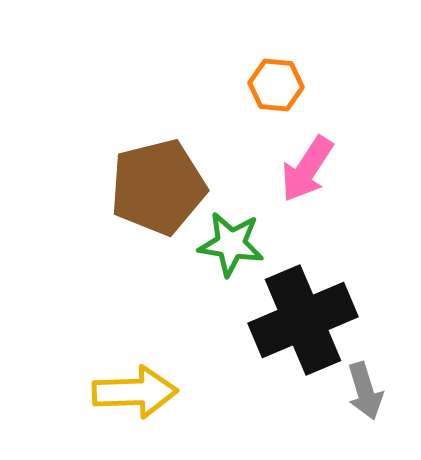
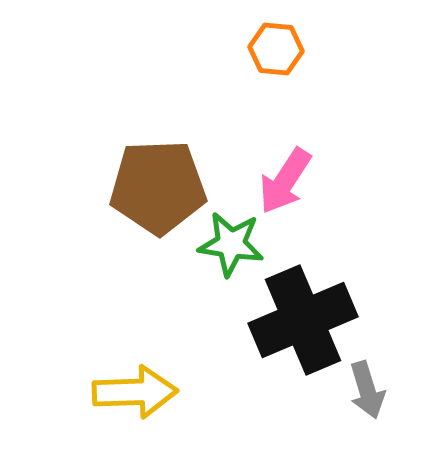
orange hexagon: moved 36 px up
pink arrow: moved 22 px left, 12 px down
brown pentagon: rotated 12 degrees clockwise
gray arrow: moved 2 px right, 1 px up
